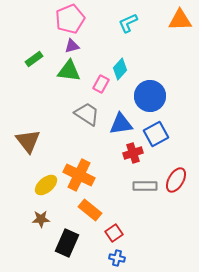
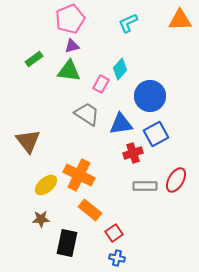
black rectangle: rotated 12 degrees counterclockwise
